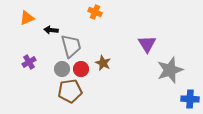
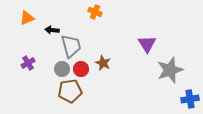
black arrow: moved 1 px right
purple cross: moved 1 px left, 1 px down
blue cross: rotated 12 degrees counterclockwise
